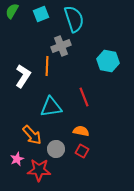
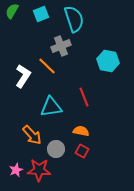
orange line: rotated 48 degrees counterclockwise
pink star: moved 1 px left, 11 px down
